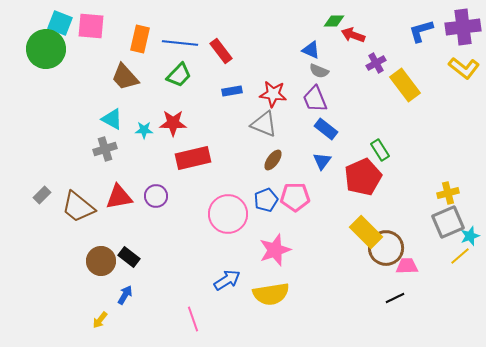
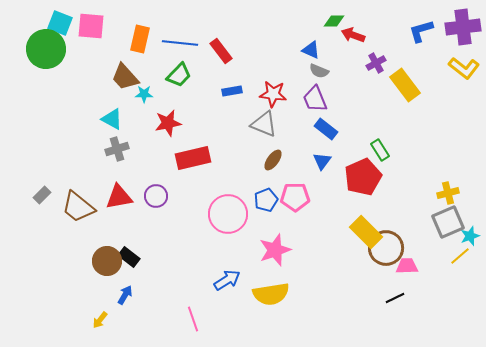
red star at (173, 123): moved 5 px left; rotated 12 degrees counterclockwise
cyan star at (144, 130): moved 36 px up
gray cross at (105, 149): moved 12 px right
brown circle at (101, 261): moved 6 px right
